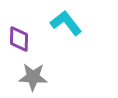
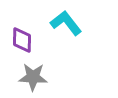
purple diamond: moved 3 px right, 1 px down
